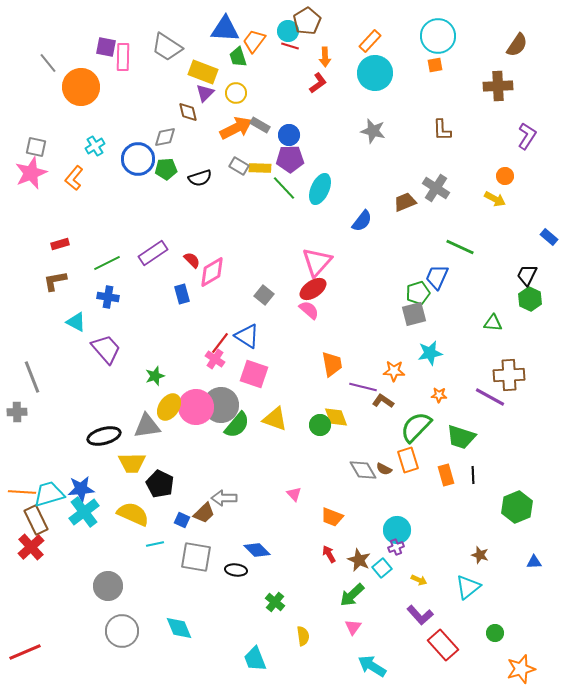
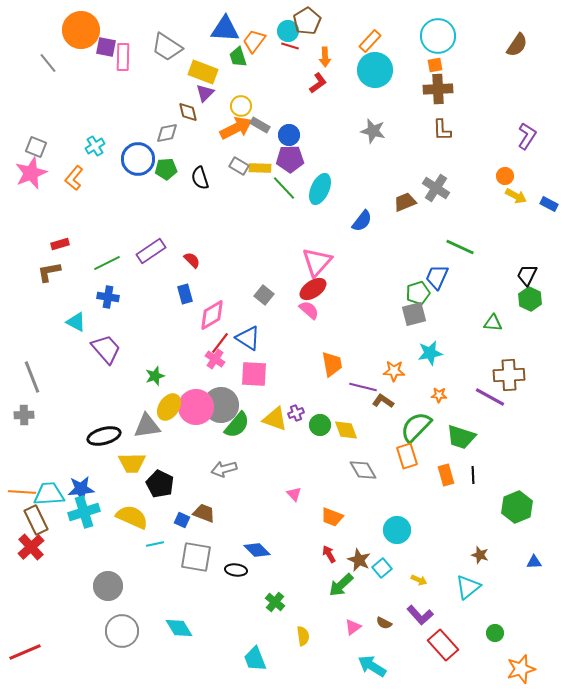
cyan circle at (375, 73): moved 3 px up
brown cross at (498, 86): moved 60 px left, 3 px down
orange circle at (81, 87): moved 57 px up
yellow circle at (236, 93): moved 5 px right, 13 px down
gray diamond at (165, 137): moved 2 px right, 4 px up
gray square at (36, 147): rotated 10 degrees clockwise
black semicircle at (200, 178): rotated 90 degrees clockwise
yellow arrow at (495, 199): moved 21 px right, 3 px up
blue rectangle at (549, 237): moved 33 px up; rotated 12 degrees counterclockwise
purple rectangle at (153, 253): moved 2 px left, 2 px up
pink diamond at (212, 272): moved 43 px down
brown L-shape at (55, 281): moved 6 px left, 9 px up
blue rectangle at (182, 294): moved 3 px right
blue triangle at (247, 336): moved 1 px right, 2 px down
pink square at (254, 374): rotated 16 degrees counterclockwise
gray cross at (17, 412): moved 7 px right, 3 px down
yellow diamond at (336, 417): moved 10 px right, 13 px down
orange rectangle at (408, 460): moved 1 px left, 4 px up
brown semicircle at (384, 469): moved 154 px down
cyan trapezoid at (49, 494): rotated 12 degrees clockwise
gray arrow at (224, 498): moved 29 px up; rotated 15 degrees counterclockwise
cyan cross at (84, 512): rotated 20 degrees clockwise
brown trapezoid at (204, 513): rotated 115 degrees counterclockwise
yellow semicircle at (133, 514): moved 1 px left, 3 px down
purple cross at (396, 547): moved 100 px left, 134 px up
green arrow at (352, 595): moved 11 px left, 10 px up
pink triangle at (353, 627): rotated 18 degrees clockwise
cyan diamond at (179, 628): rotated 8 degrees counterclockwise
